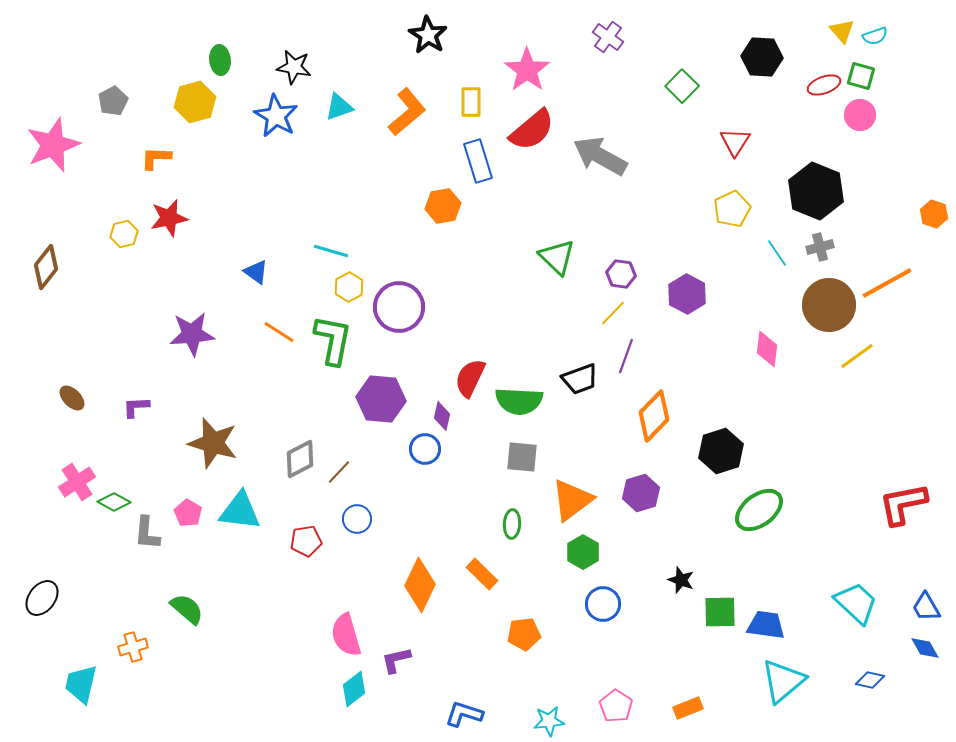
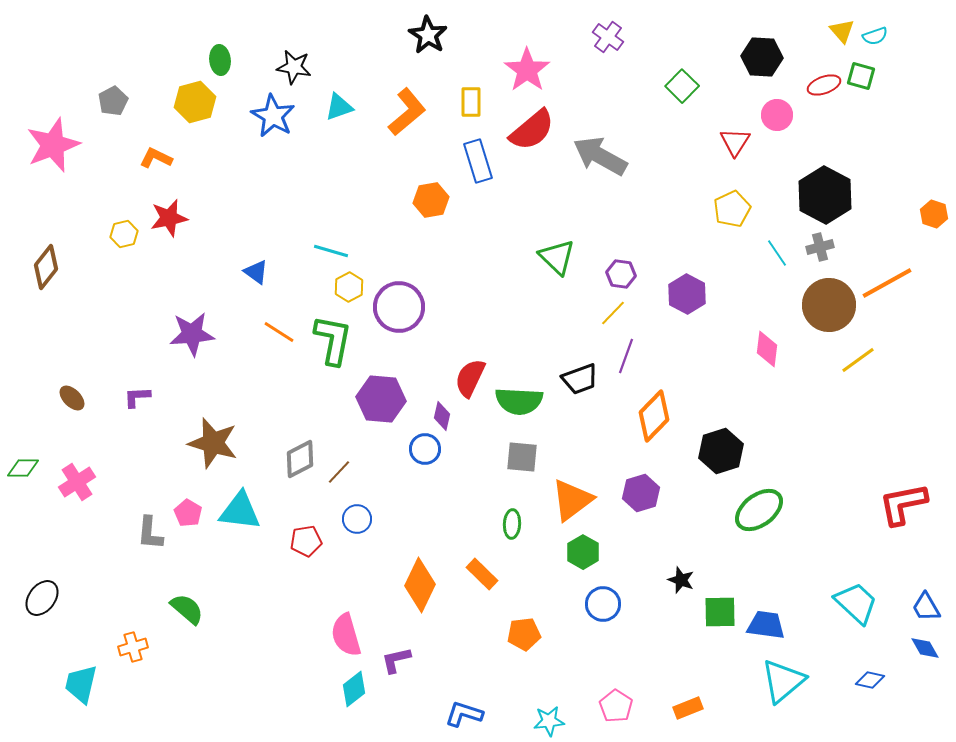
pink circle at (860, 115): moved 83 px left
blue star at (276, 116): moved 3 px left
orange L-shape at (156, 158): rotated 24 degrees clockwise
black hexagon at (816, 191): moved 9 px right, 4 px down; rotated 6 degrees clockwise
orange hexagon at (443, 206): moved 12 px left, 6 px up
yellow line at (857, 356): moved 1 px right, 4 px down
purple L-shape at (136, 407): moved 1 px right, 10 px up
green diamond at (114, 502): moved 91 px left, 34 px up; rotated 28 degrees counterclockwise
gray L-shape at (147, 533): moved 3 px right
